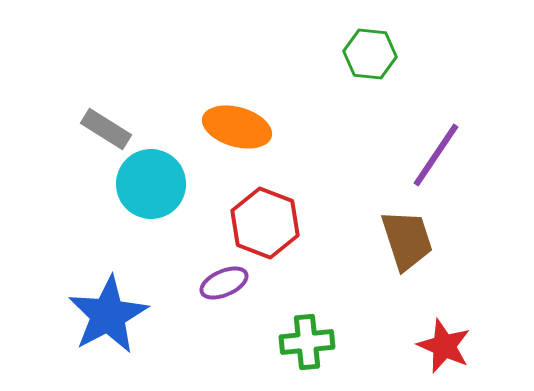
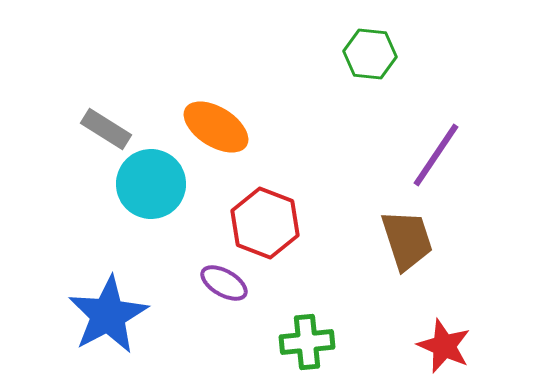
orange ellipse: moved 21 px left; rotated 16 degrees clockwise
purple ellipse: rotated 54 degrees clockwise
